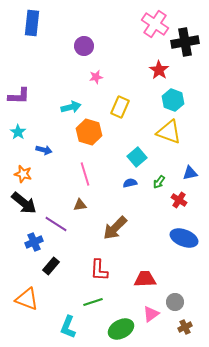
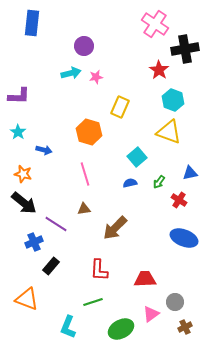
black cross: moved 7 px down
cyan arrow: moved 34 px up
brown triangle: moved 4 px right, 4 px down
